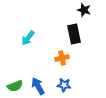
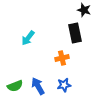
black rectangle: moved 1 px right, 1 px up
blue star: rotated 16 degrees counterclockwise
